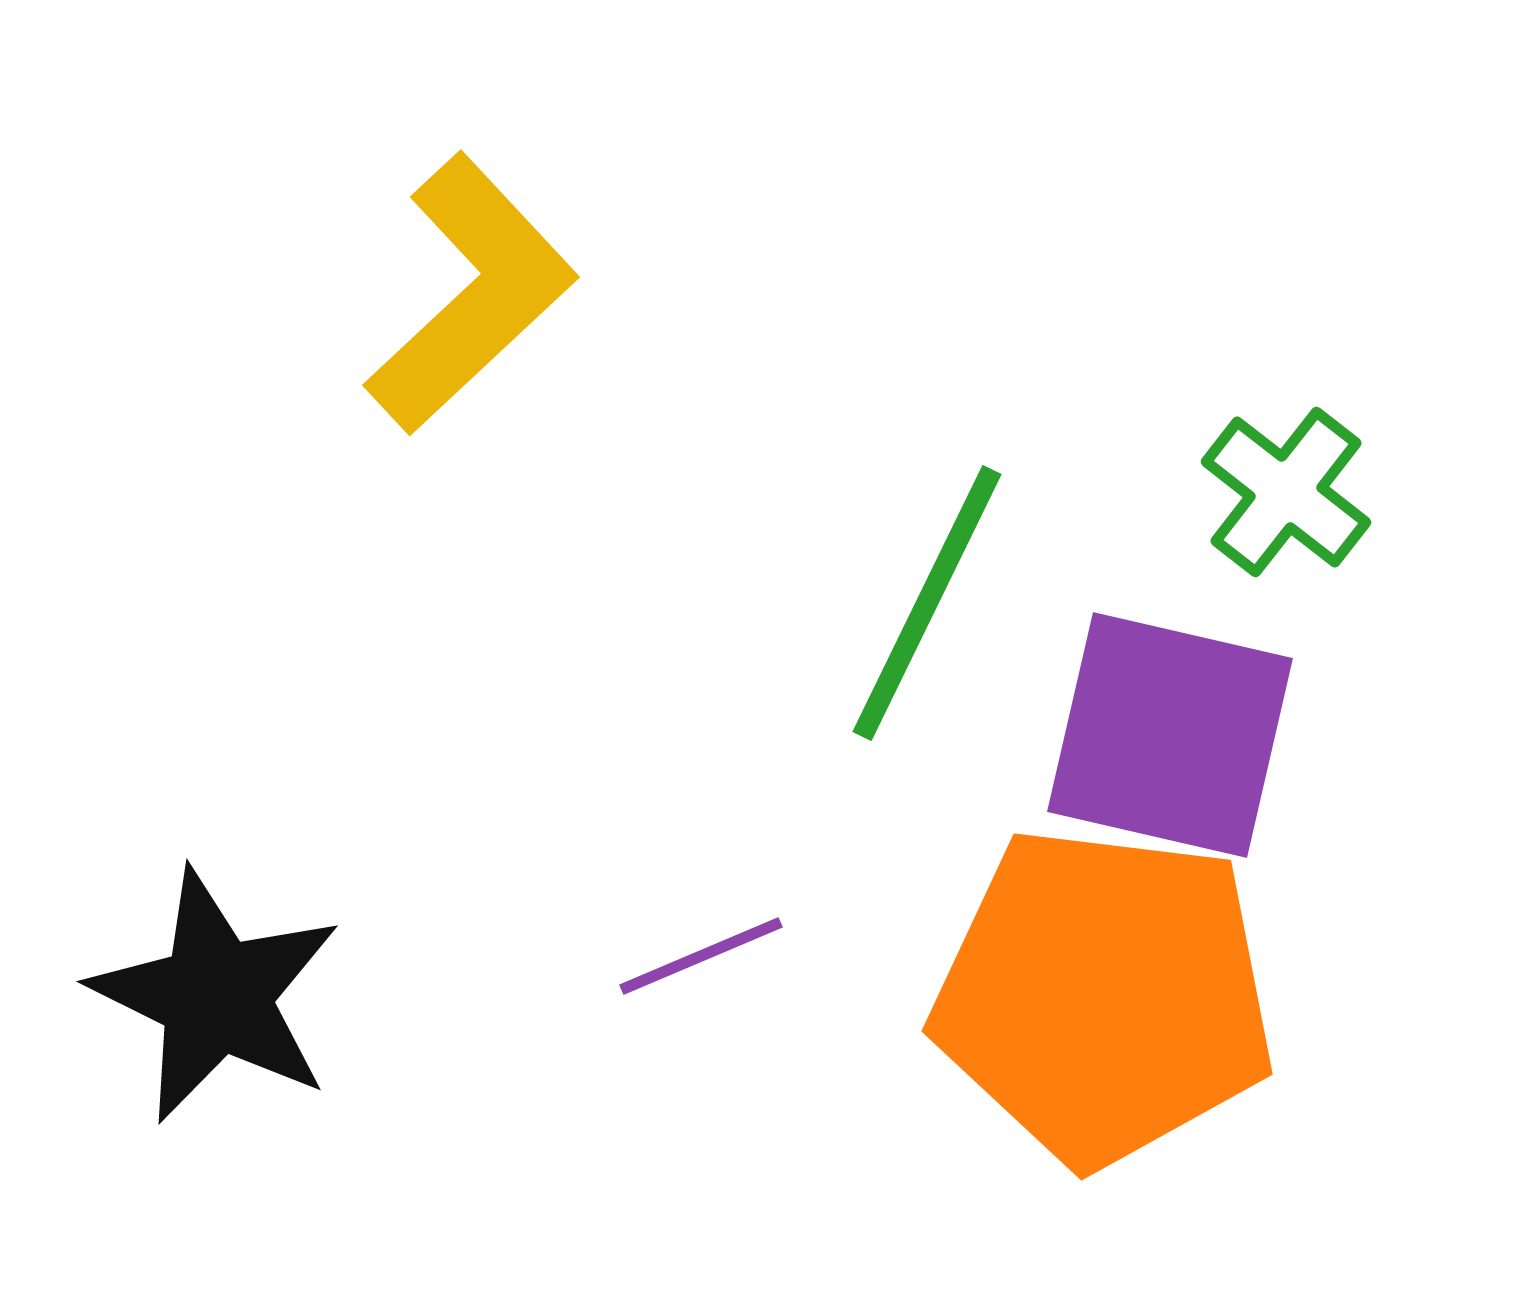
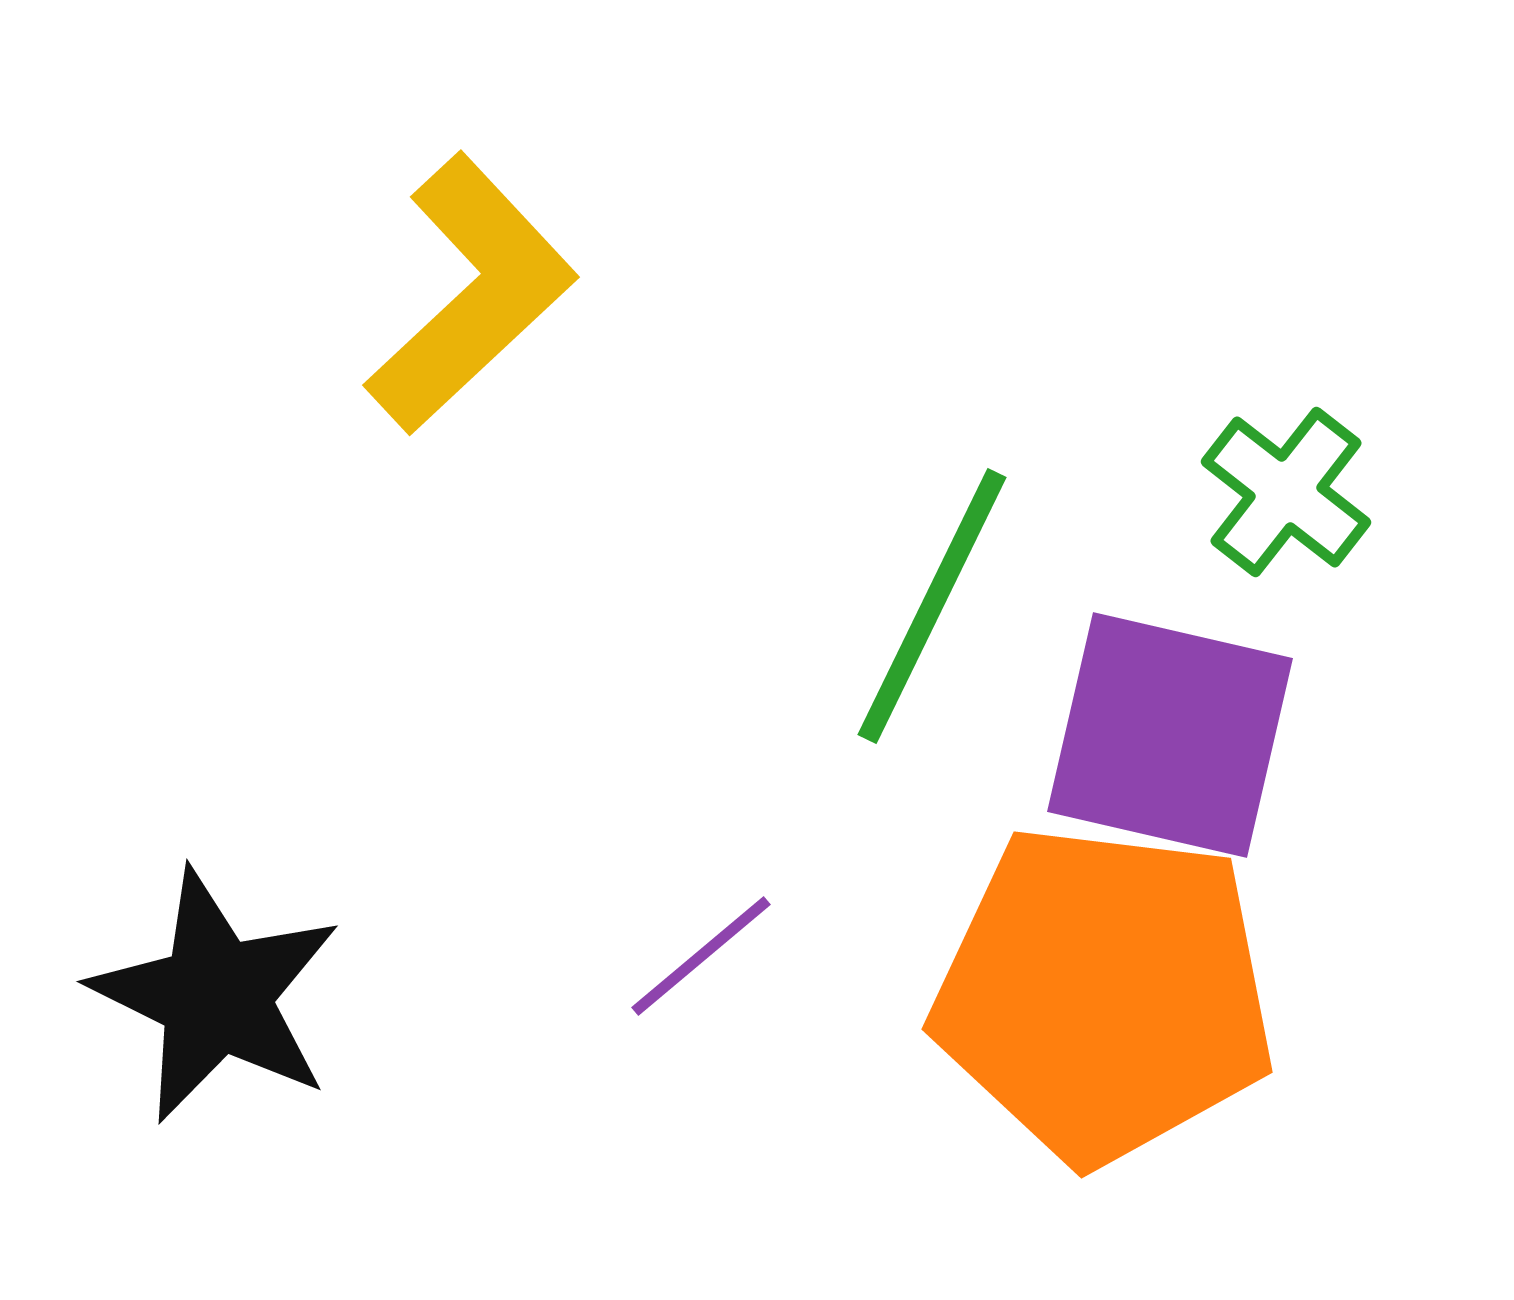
green line: moved 5 px right, 3 px down
purple line: rotated 17 degrees counterclockwise
orange pentagon: moved 2 px up
